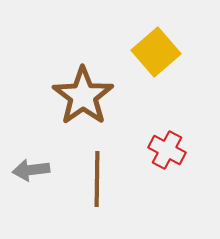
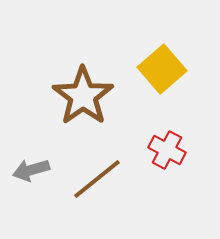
yellow square: moved 6 px right, 17 px down
gray arrow: rotated 9 degrees counterclockwise
brown line: rotated 50 degrees clockwise
